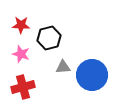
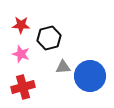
blue circle: moved 2 px left, 1 px down
